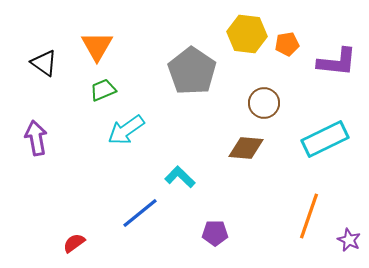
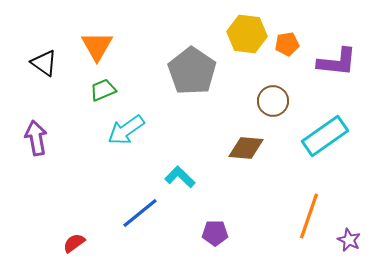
brown circle: moved 9 px right, 2 px up
cyan rectangle: moved 3 px up; rotated 9 degrees counterclockwise
